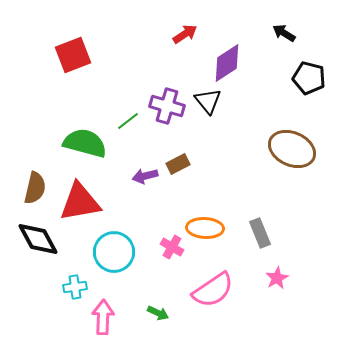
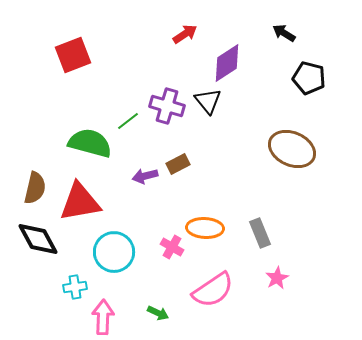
green semicircle: moved 5 px right
